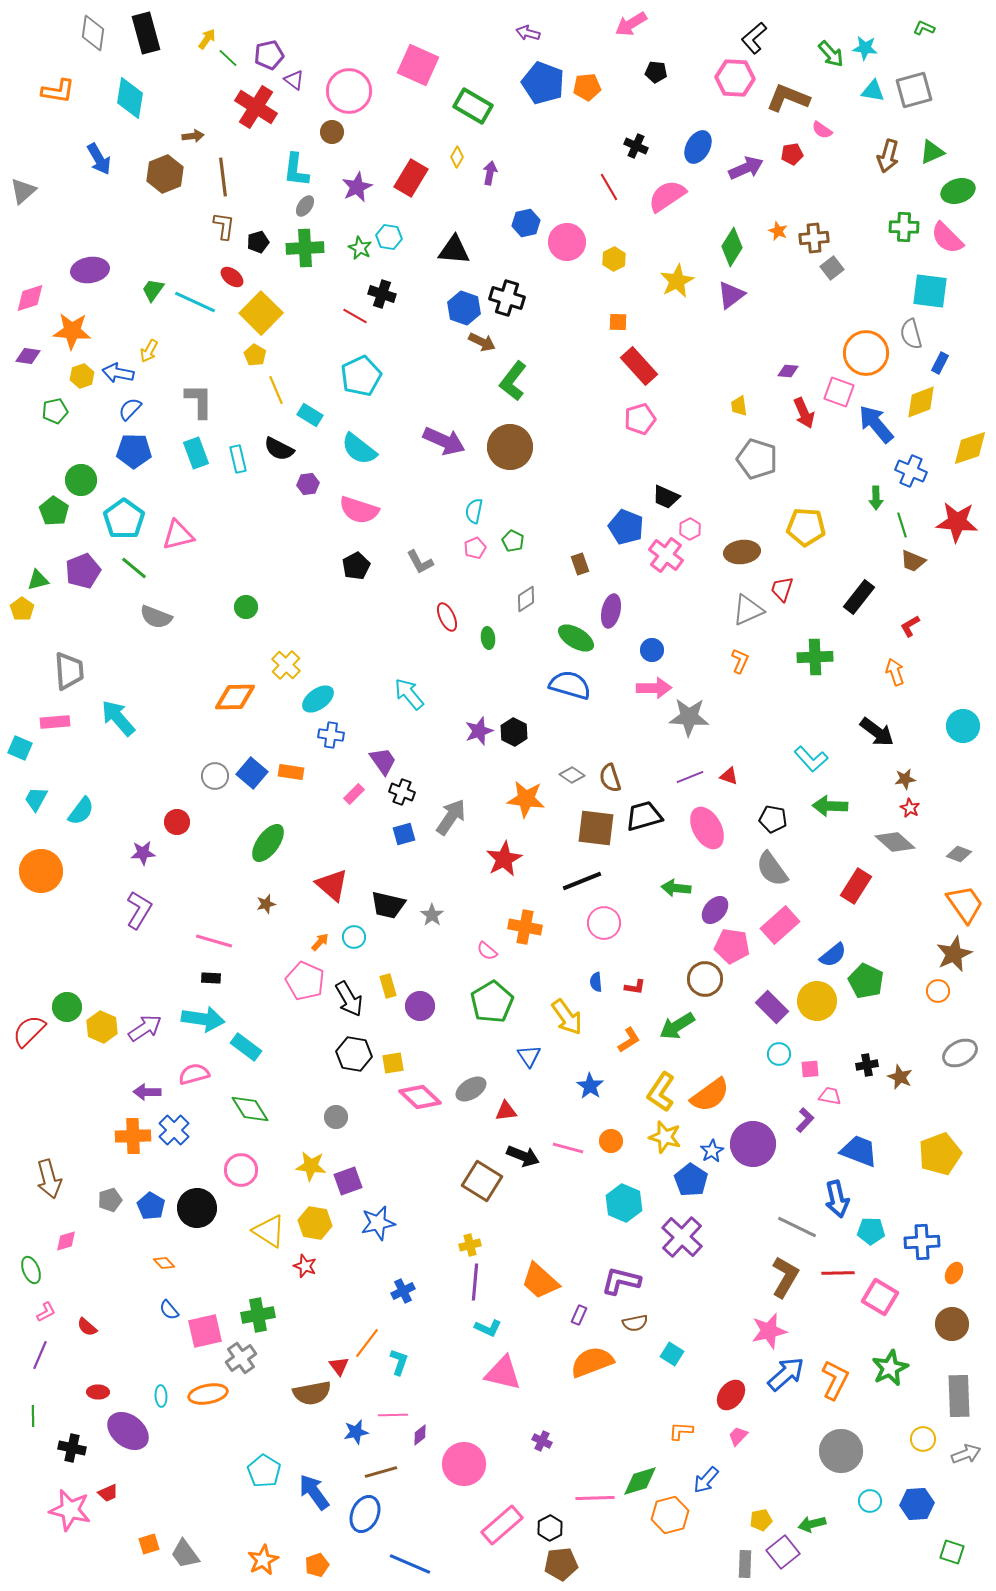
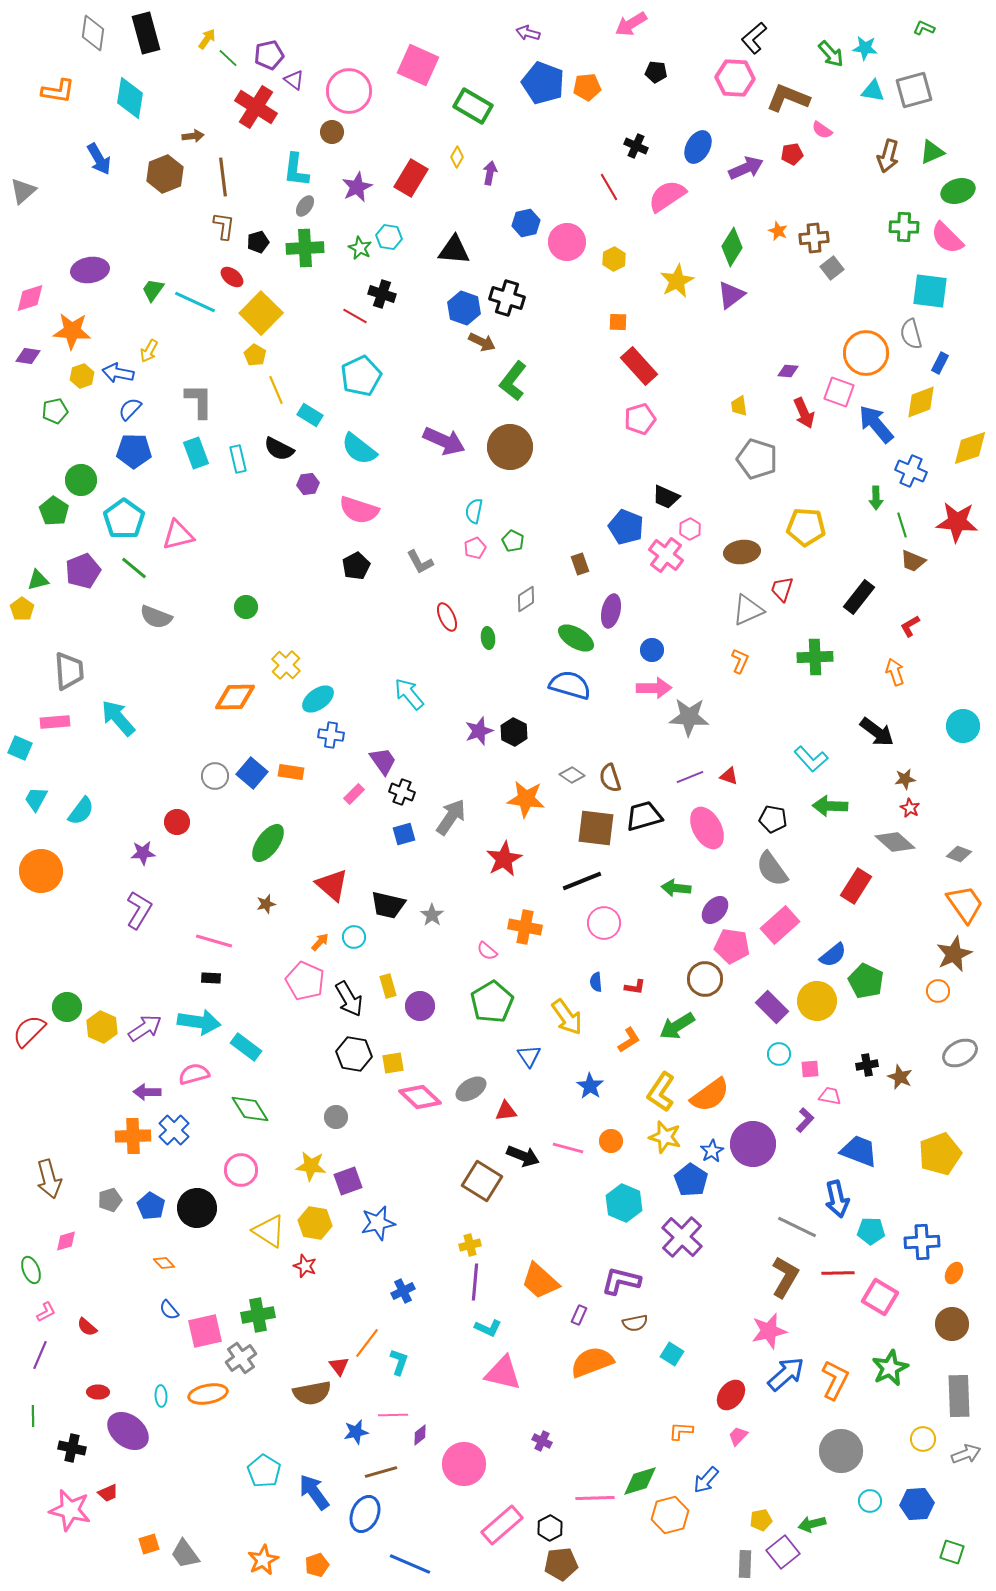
cyan arrow at (203, 1019): moved 4 px left, 3 px down
